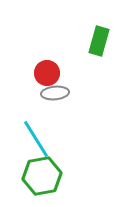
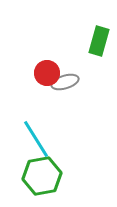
gray ellipse: moved 10 px right, 11 px up; rotated 12 degrees counterclockwise
